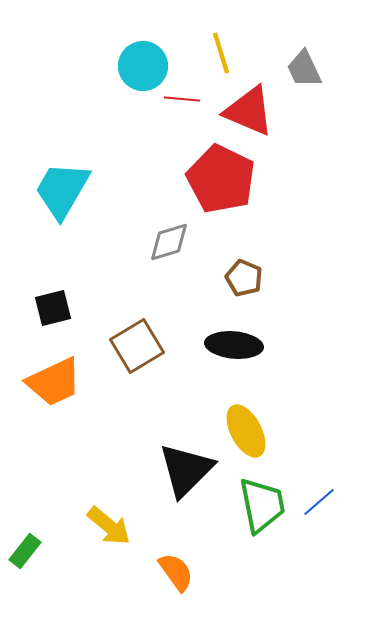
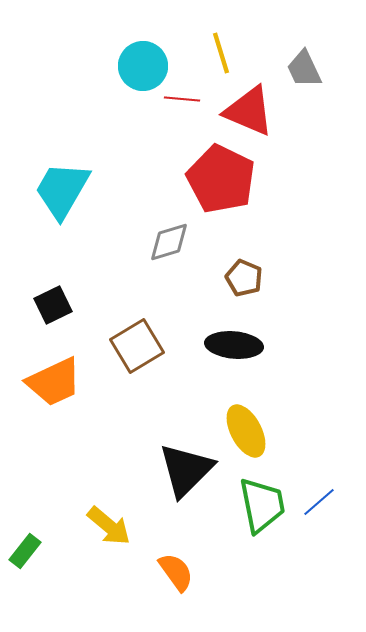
black square: moved 3 px up; rotated 12 degrees counterclockwise
